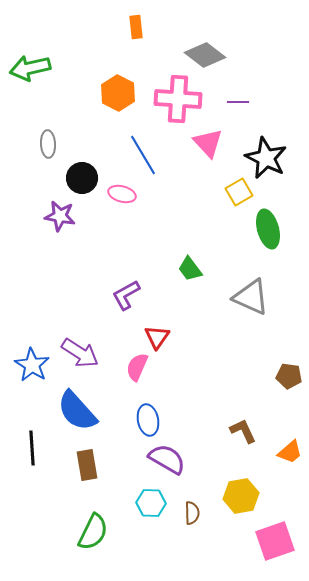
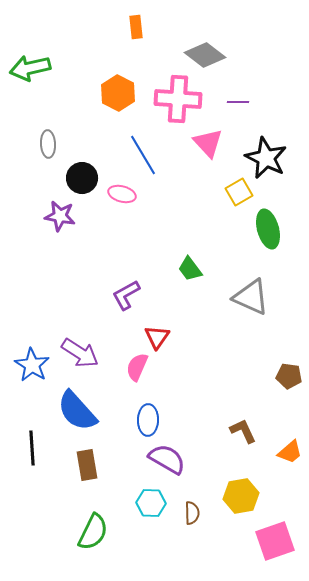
blue ellipse: rotated 12 degrees clockwise
